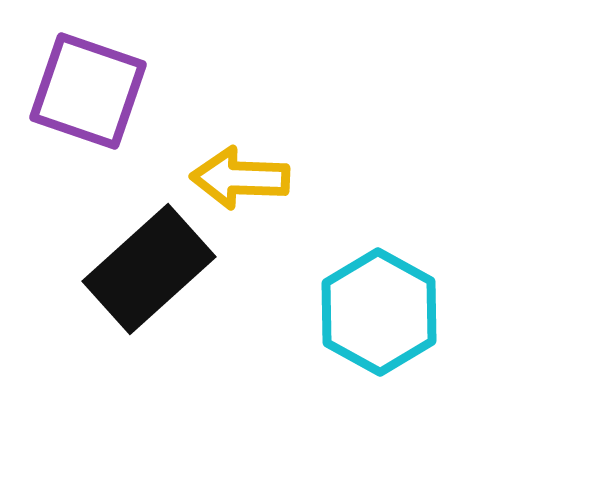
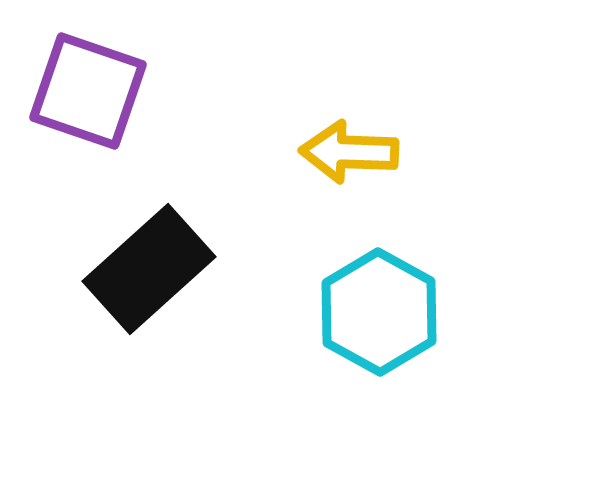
yellow arrow: moved 109 px right, 26 px up
